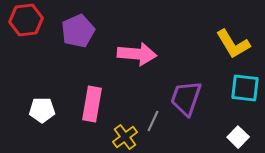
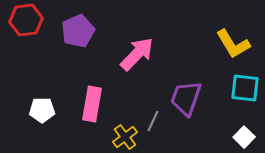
pink arrow: rotated 51 degrees counterclockwise
white square: moved 6 px right
